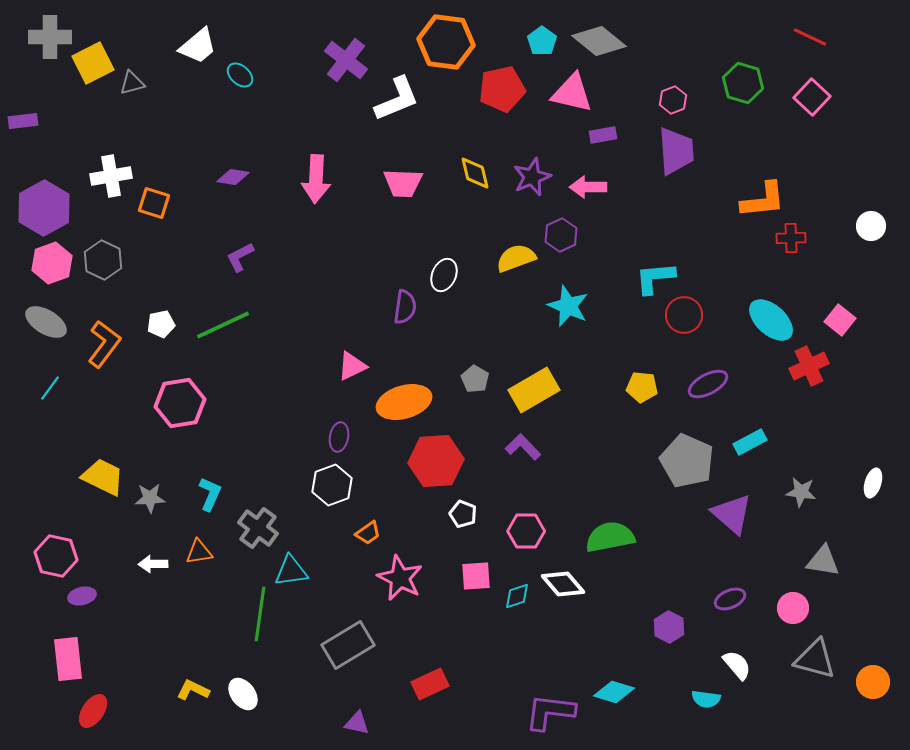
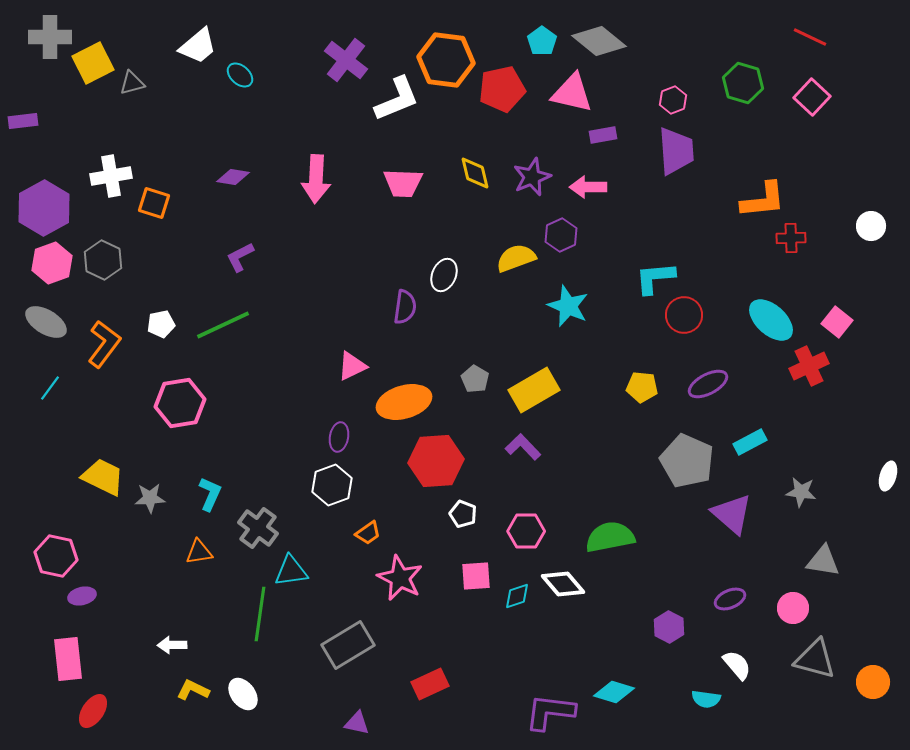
orange hexagon at (446, 42): moved 18 px down
pink square at (840, 320): moved 3 px left, 2 px down
white ellipse at (873, 483): moved 15 px right, 7 px up
white arrow at (153, 564): moved 19 px right, 81 px down
